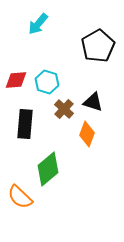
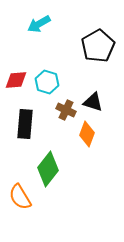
cyan arrow: moved 1 px right; rotated 20 degrees clockwise
brown cross: moved 2 px right, 1 px down; rotated 18 degrees counterclockwise
green diamond: rotated 12 degrees counterclockwise
orange semicircle: rotated 16 degrees clockwise
